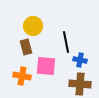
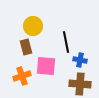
orange cross: rotated 30 degrees counterclockwise
